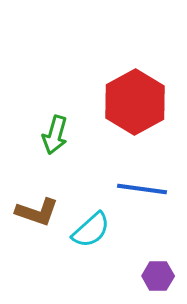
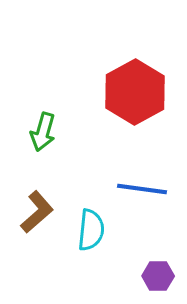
red hexagon: moved 10 px up
green arrow: moved 12 px left, 3 px up
brown L-shape: rotated 60 degrees counterclockwise
cyan semicircle: rotated 42 degrees counterclockwise
